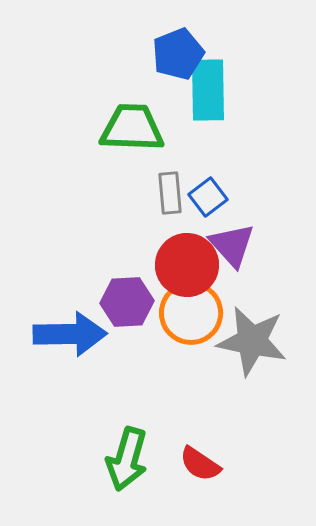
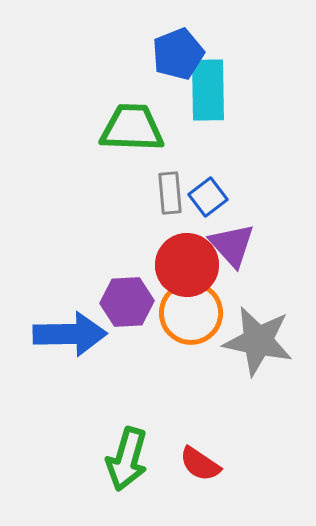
gray star: moved 6 px right
